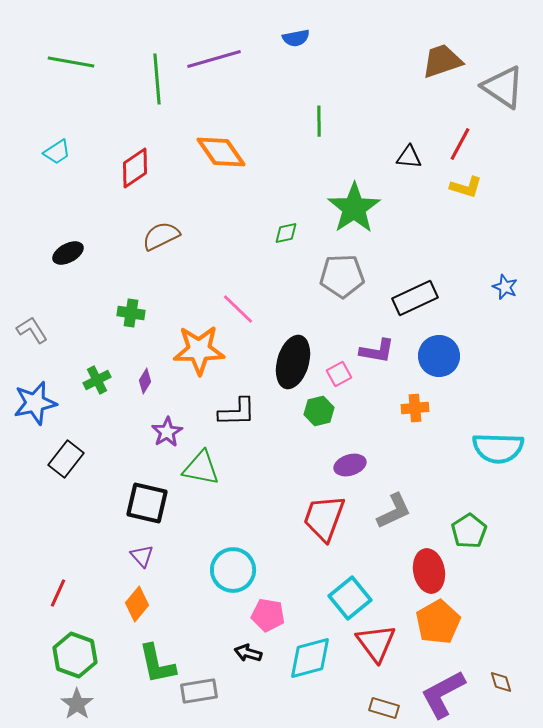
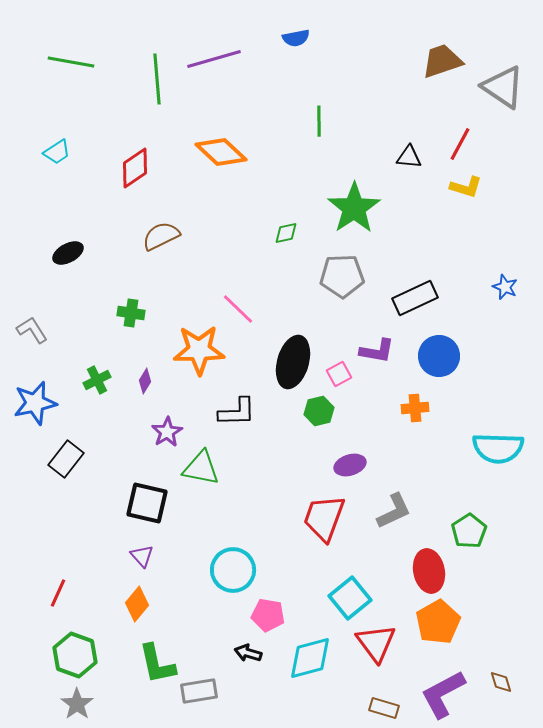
orange diamond at (221, 152): rotated 12 degrees counterclockwise
